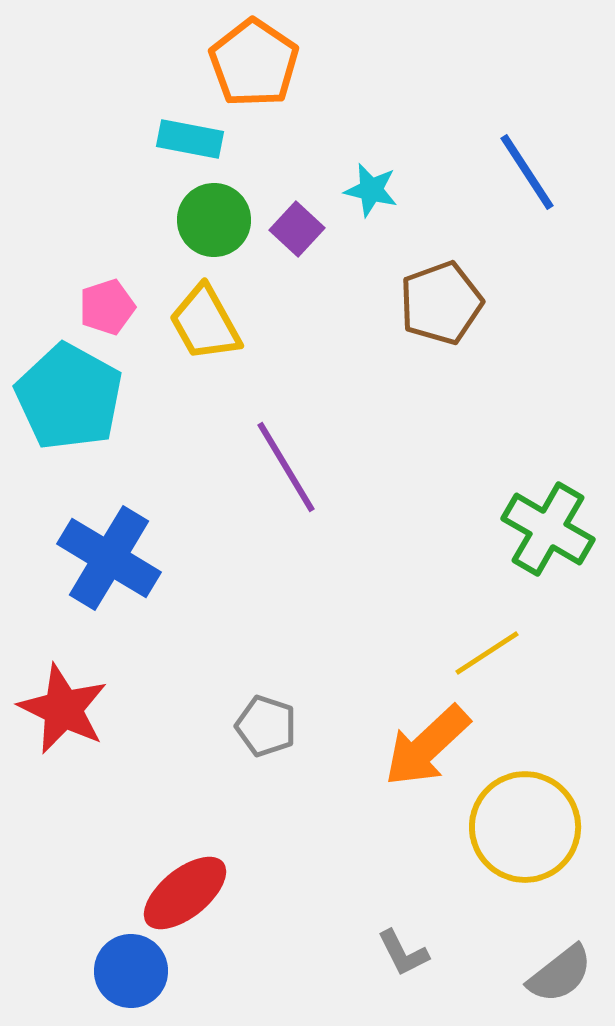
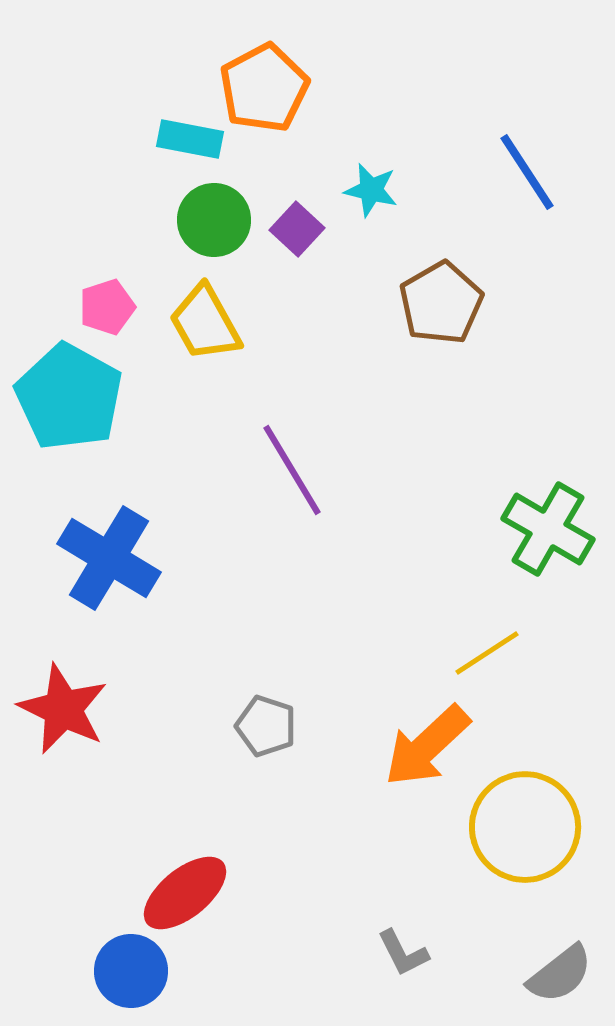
orange pentagon: moved 10 px right, 25 px down; rotated 10 degrees clockwise
brown pentagon: rotated 10 degrees counterclockwise
purple line: moved 6 px right, 3 px down
